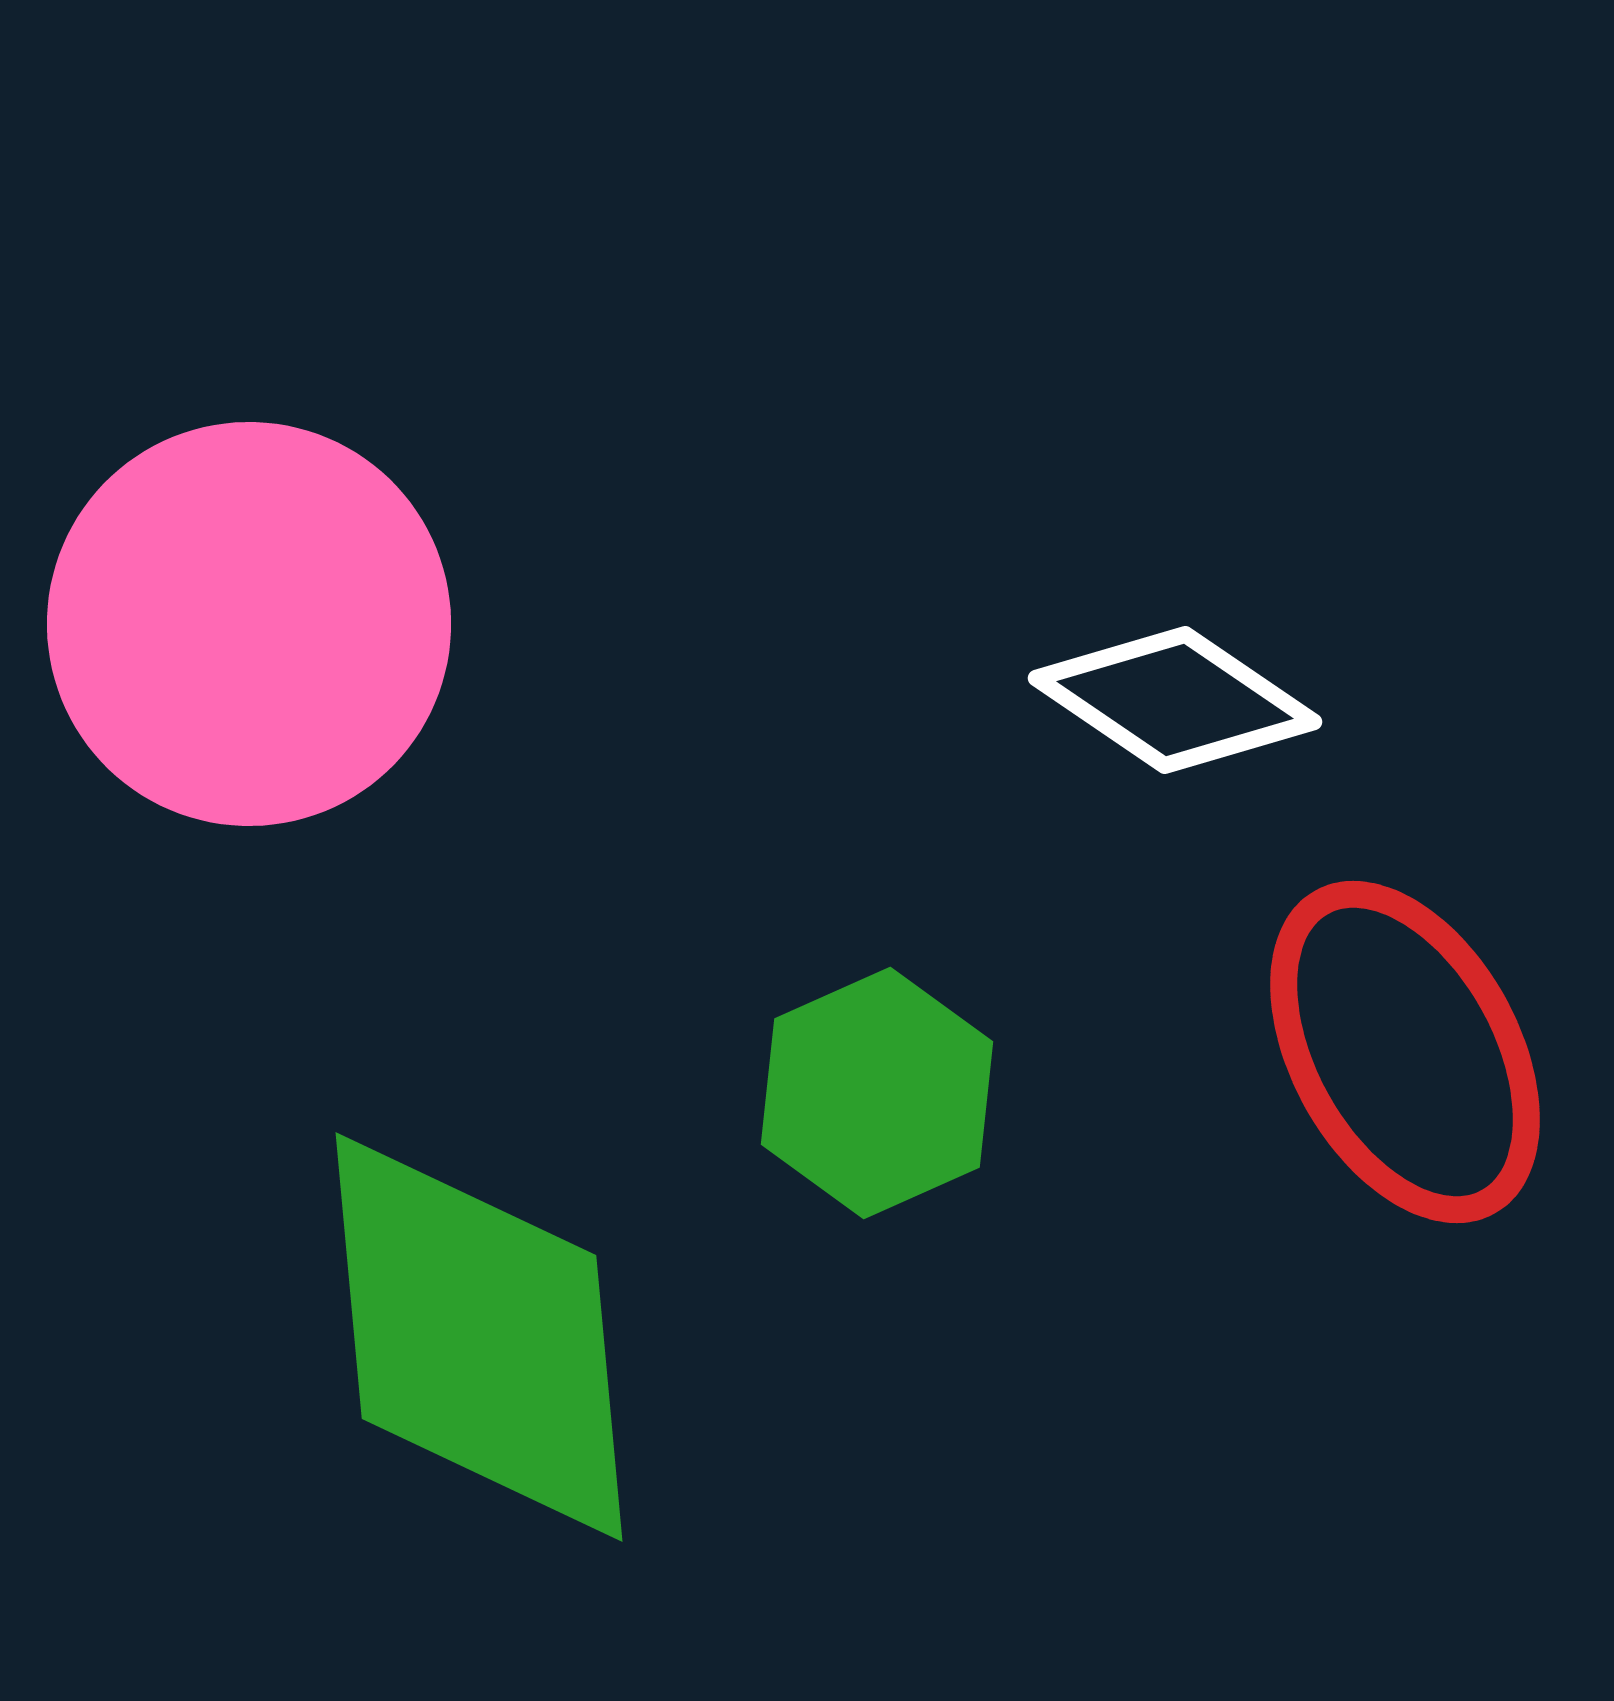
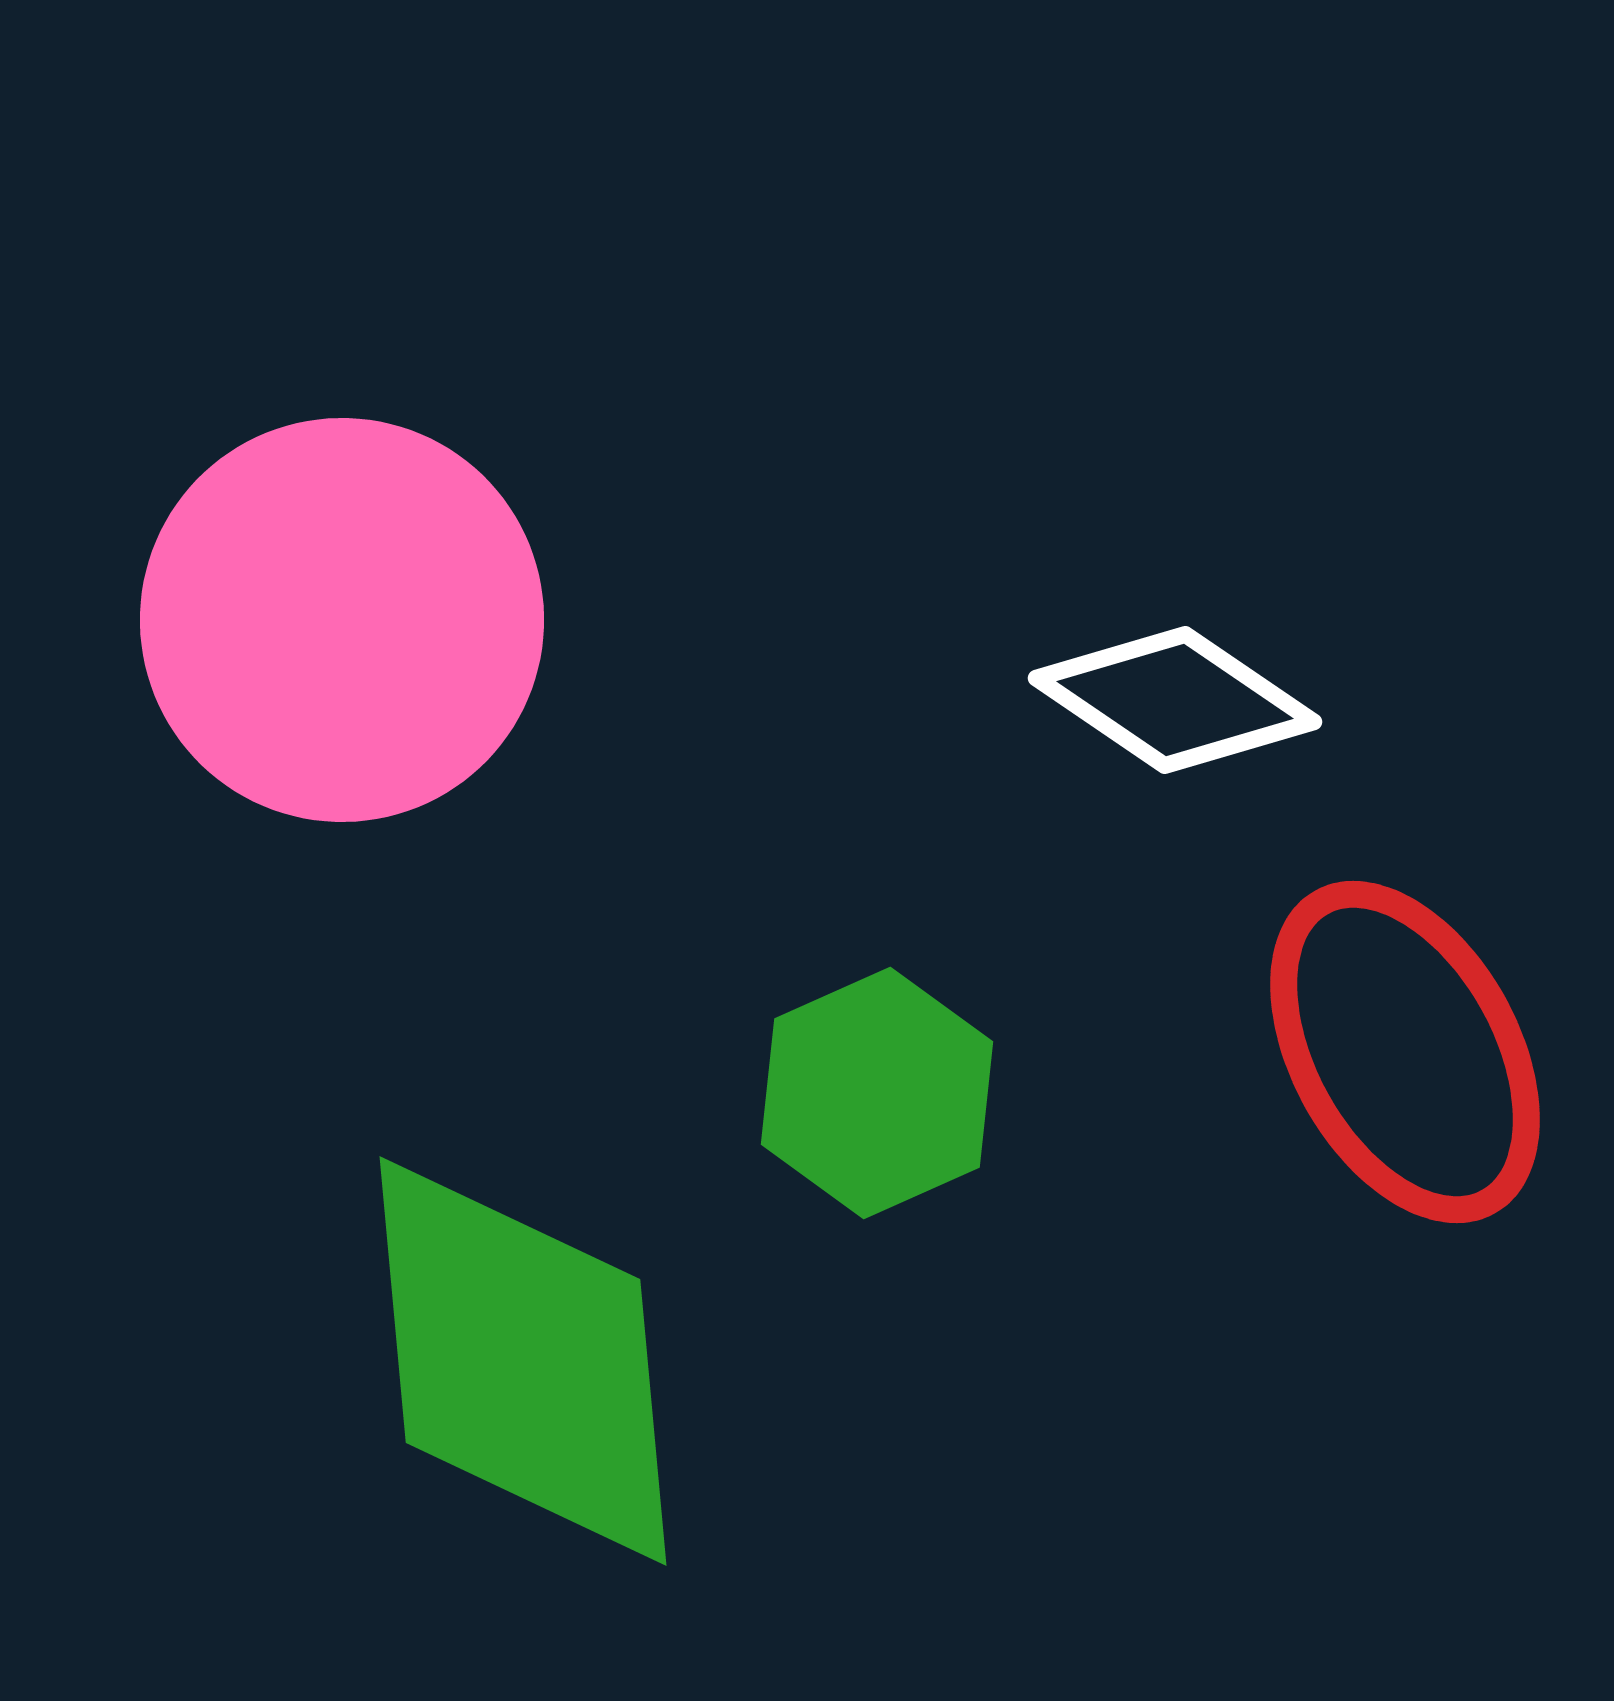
pink circle: moved 93 px right, 4 px up
green diamond: moved 44 px right, 24 px down
